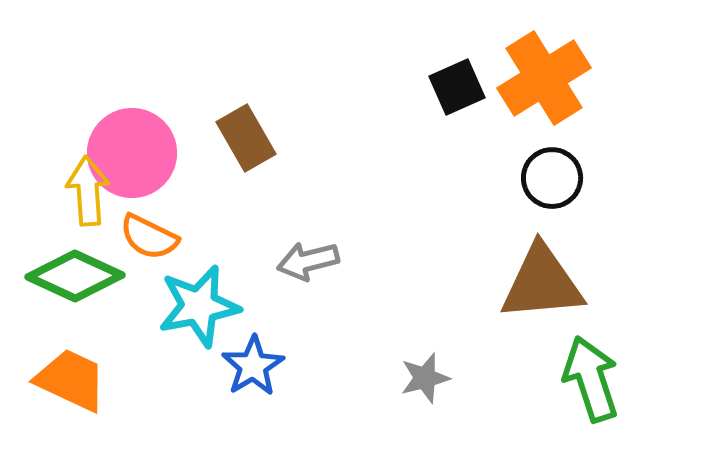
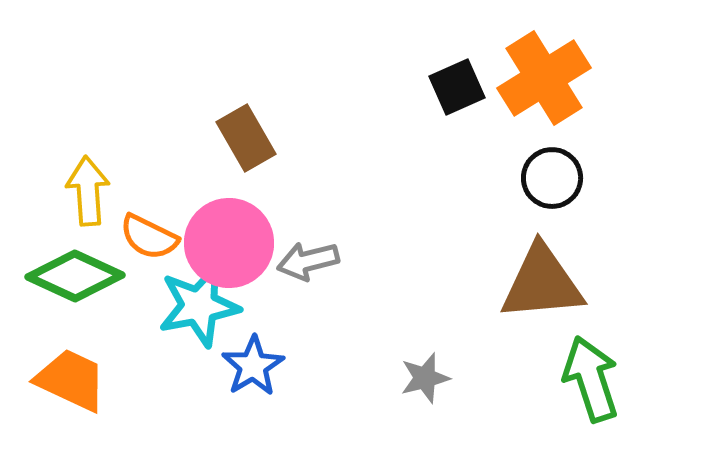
pink circle: moved 97 px right, 90 px down
